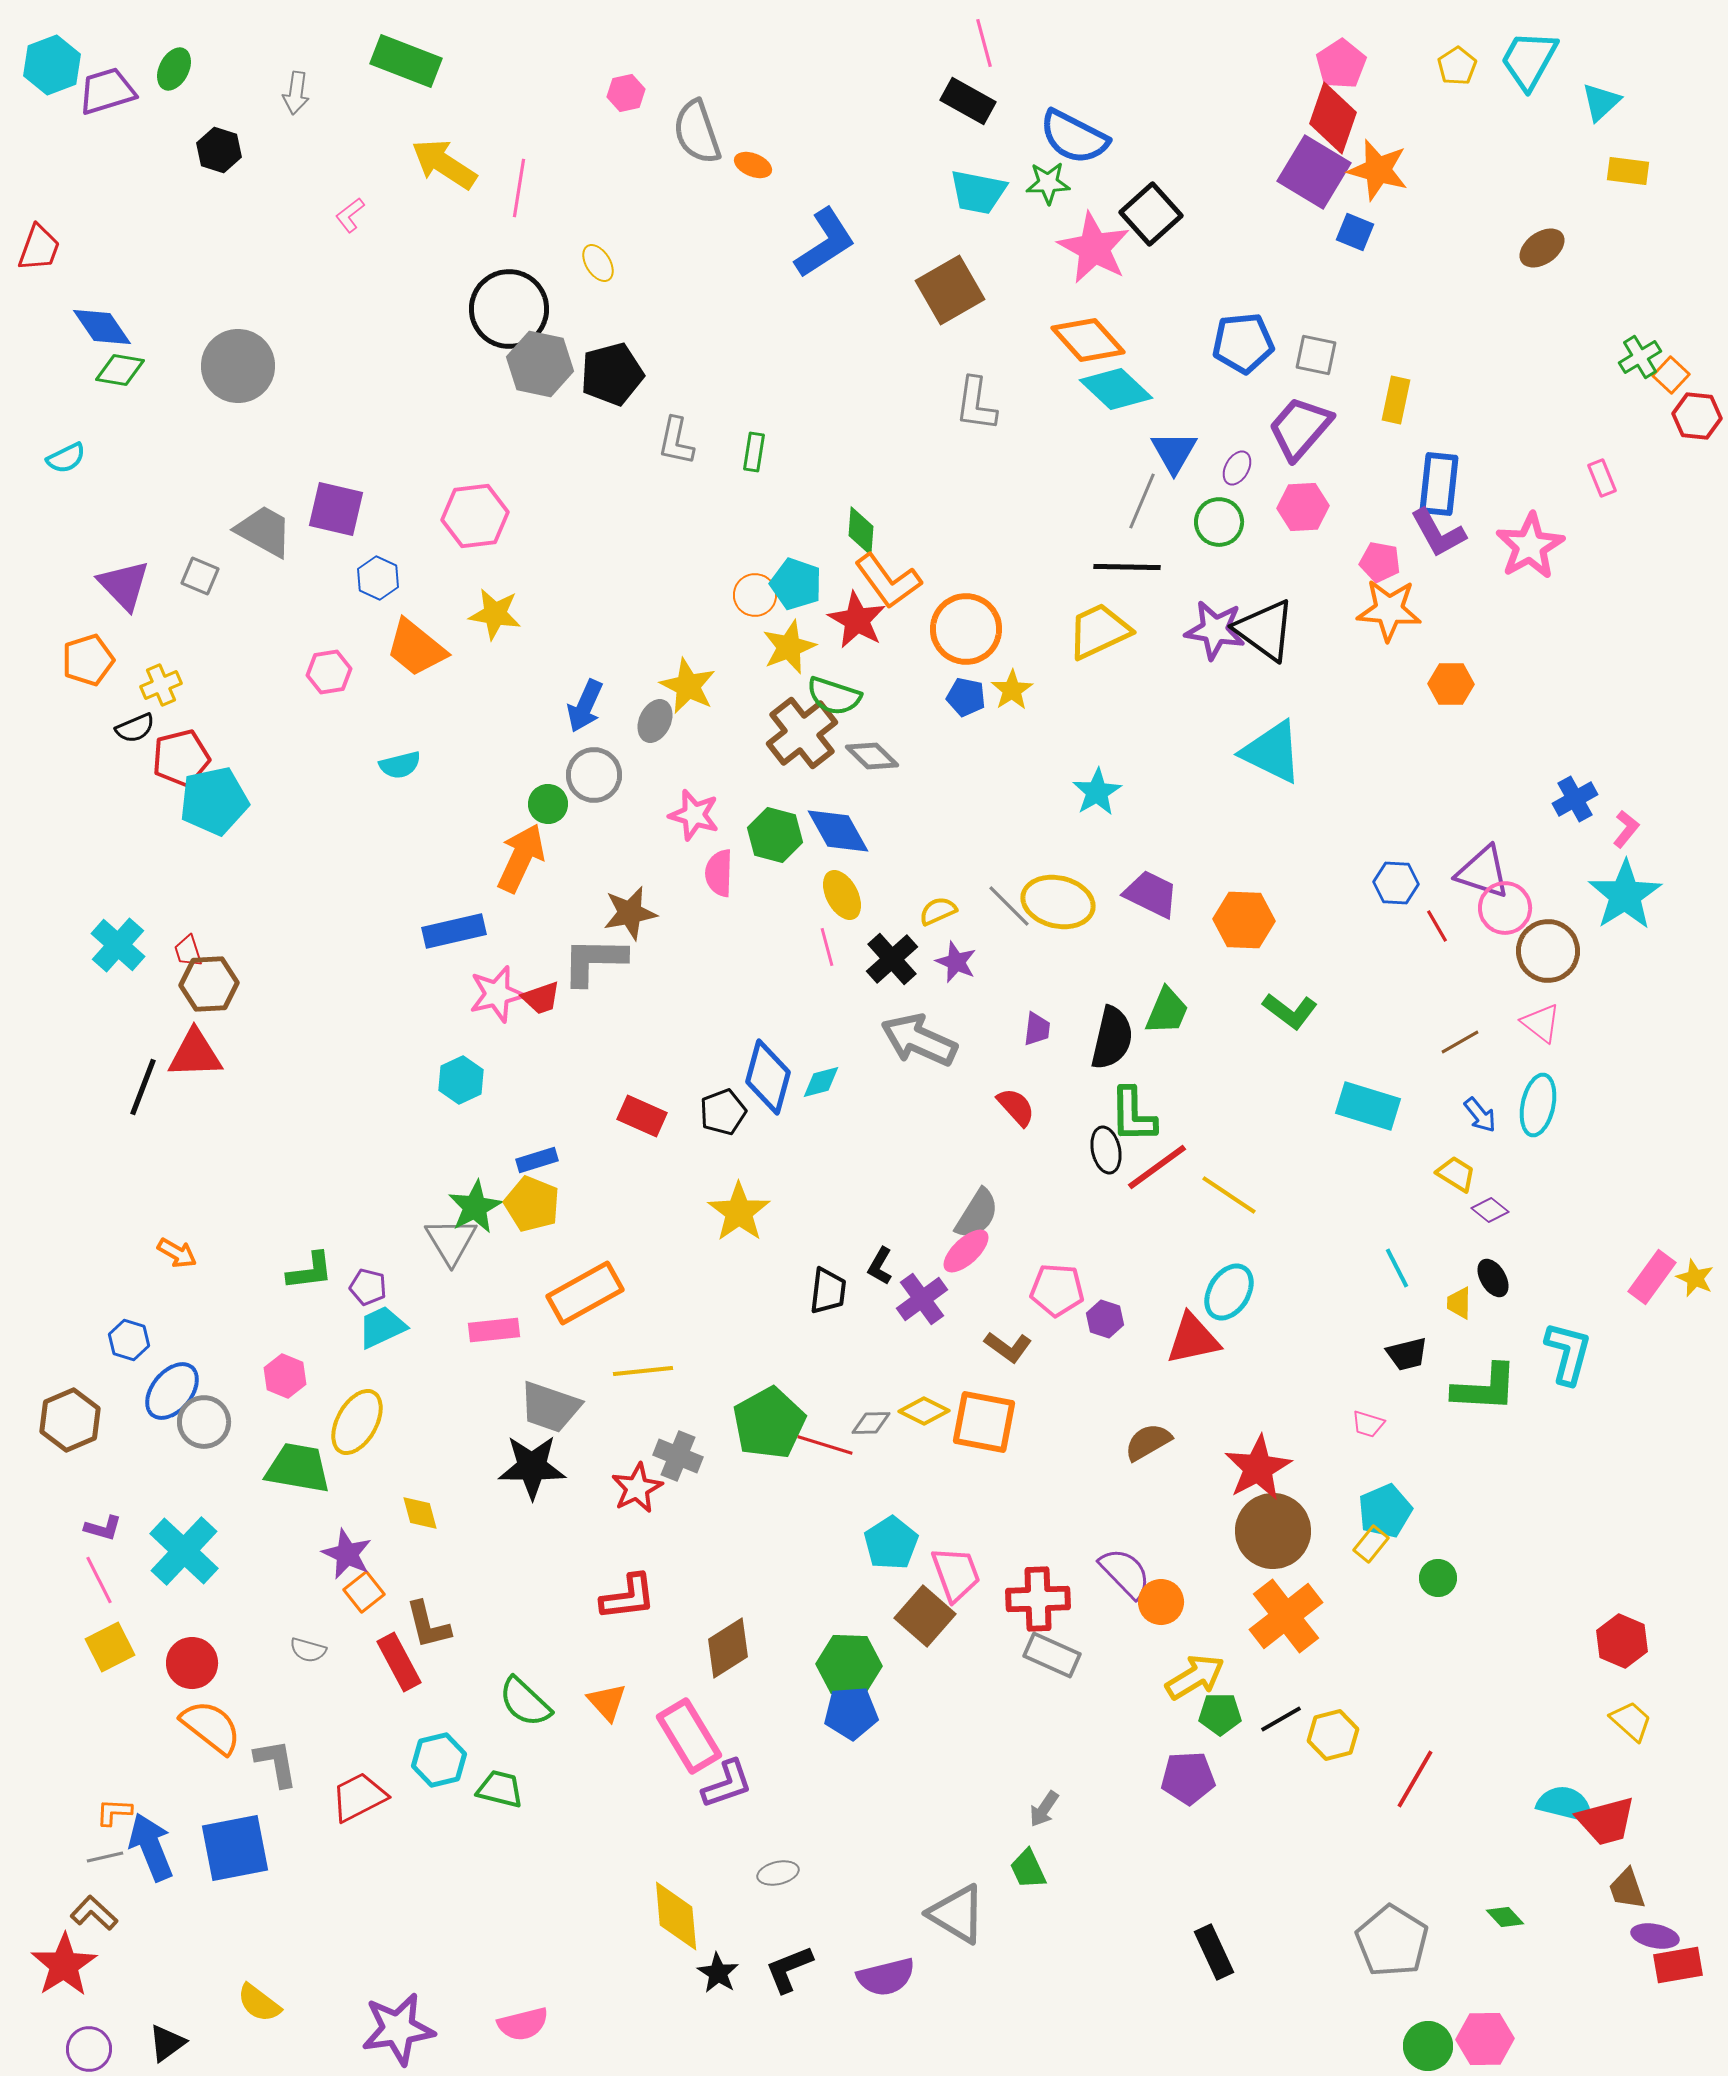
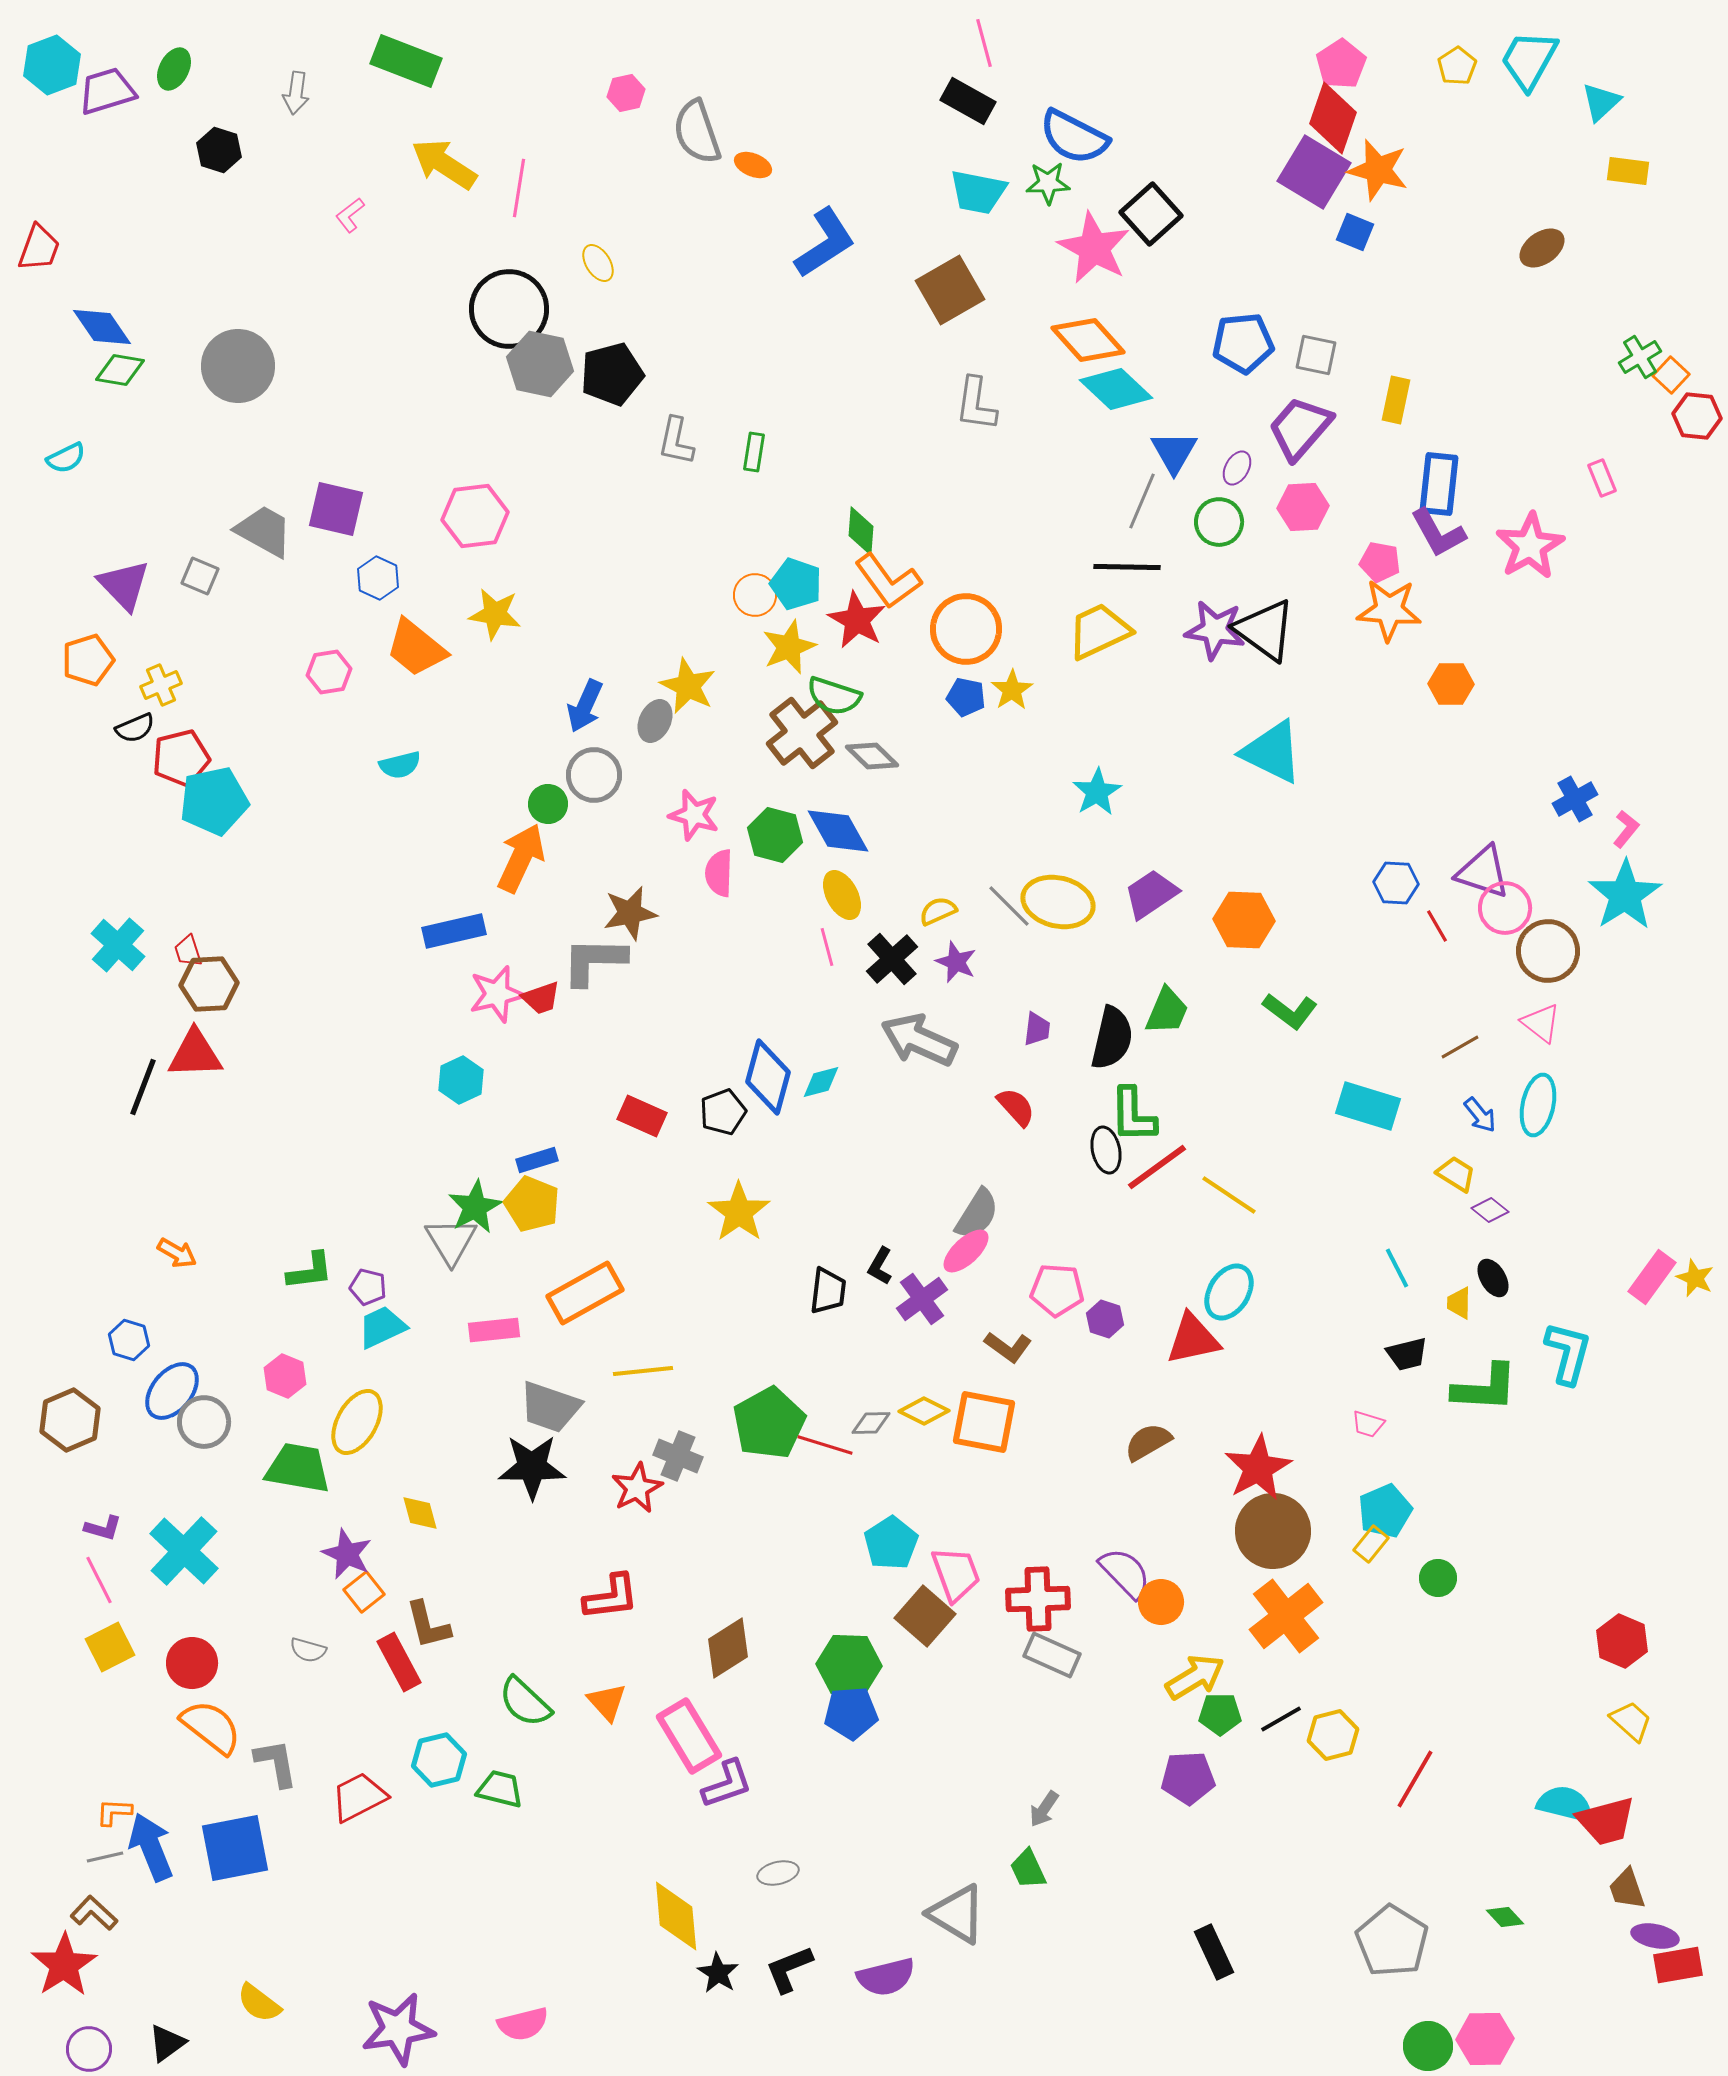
purple trapezoid at (1151, 894): rotated 60 degrees counterclockwise
brown line at (1460, 1042): moved 5 px down
red L-shape at (628, 1597): moved 17 px left
